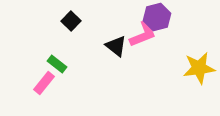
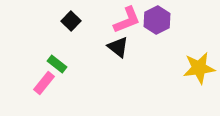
purple hexagon: moved 3 px down; rotated 12 degrees counterclockwise
pink L-shape: moved 16 px left, 14 px up
black triangle: moved 2 px right, 1 px down
